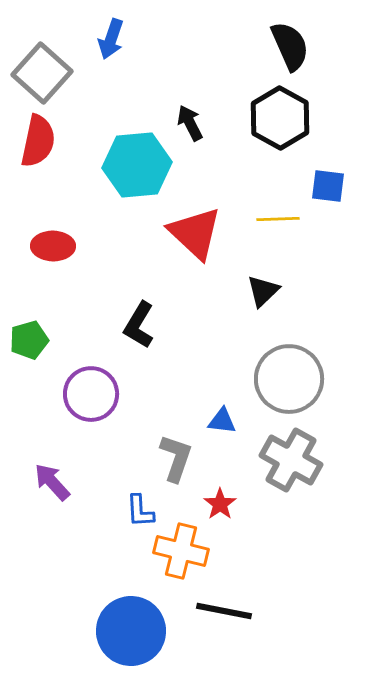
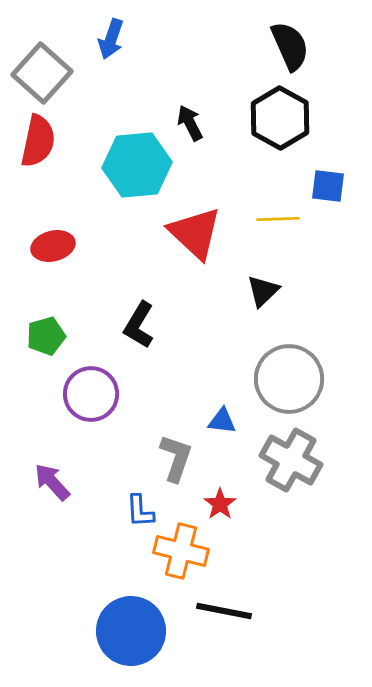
red ellipse: rotated 15 degrees counterclockwise
green pentagon: moved 17 px right, 4 px up
